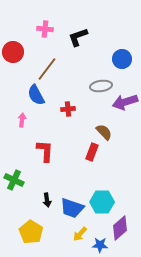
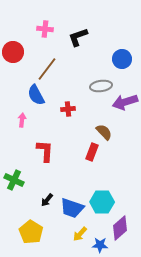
black arrow: rotated 48 degrees clockwise
